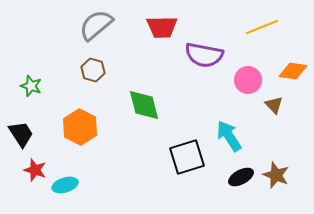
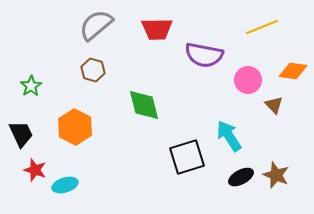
red trapezoid: moved 5 px left, 2 px down
green star: rotated 20 degrees clockwise
orange hexagon: moved 5 px left
black trapezoid: rotated 8 degrees clockwise
